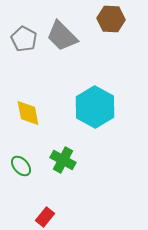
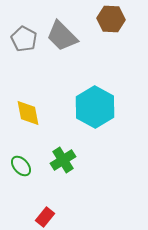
green cross: rotated 30 degrees clockwise
